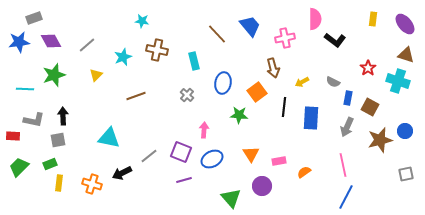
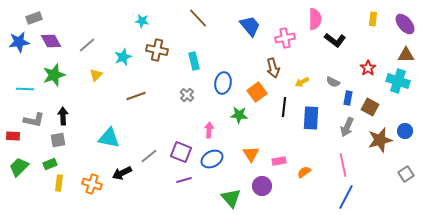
brown line at (217, 34): moved 19 px left, 16 px up
brown triangle at (406, 55): rotated 18 degrees counterclockwise
pink arrow at (204, 130): moved 5 px right
gray square at (406, 174): rotated 21 degrees counterclockwise
